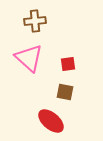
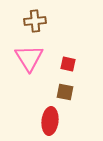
pink triangle: rotated 16 degrees clockwise
red square: rotated 21 degrees clockwise
red ellipse: moved 1 px left; rotated 56 degrees clockwise
